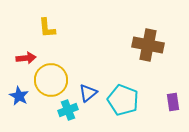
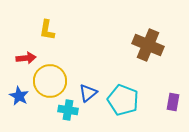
yellow L-shape: moved 2 px down; rotated 15 degrees clockwise
brown cross: rotated 12 degrees clockwise
yellow circle: moved 1 px left, 1 px down
purple rectangle: rotated 18 degrees clockwise
cyan cross: rotated 30 degrees clockwise
